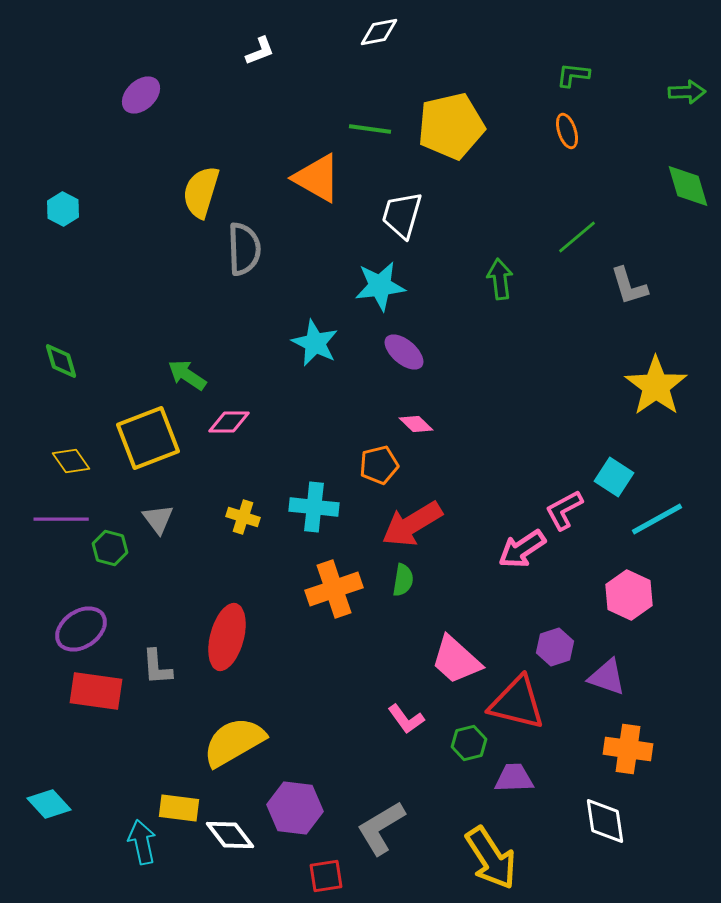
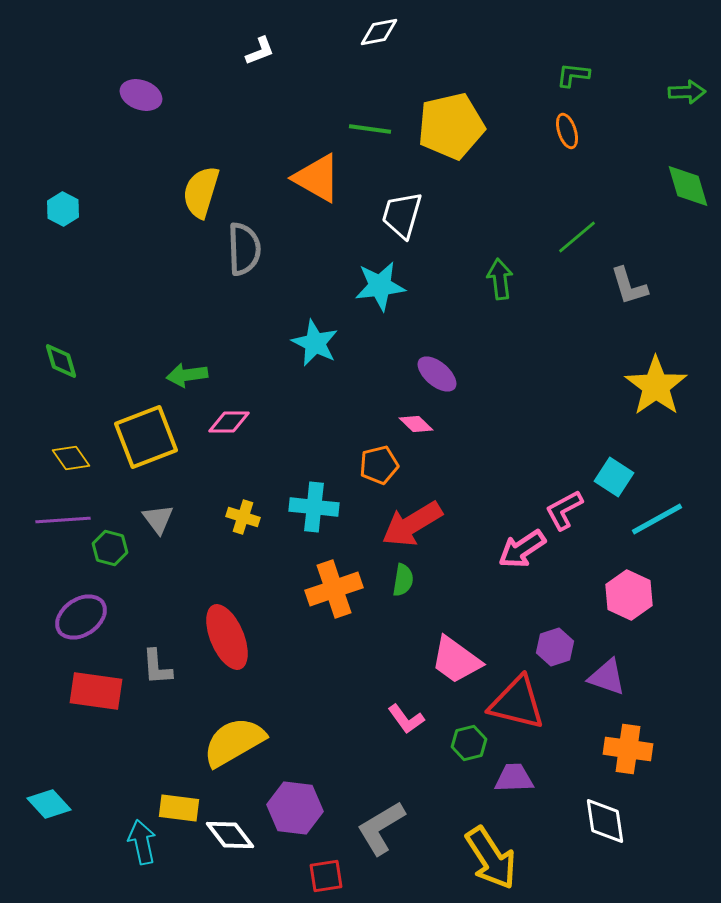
purple ellipse at (141, 95): rotated 63 degrees clockwise
purple ellipse at (404, 352): moved 33 px right, 22 px down
green arrow at (187, 375): rotated 42 degrees counterclockwise
yellow square at (148, 438): moved 2 px left, 1 px up
yellow diamond at (71, 461): moved 3 px up
purple line at (61, 519): moved 2 px right, 1 px down; rotated 4 degrees counterclockwise
purple ellipse at (81, 629): moved 12 px up
red ellipse at (227, 637): rotated 38 degrees counterclockwise
pink trapezoid at (456, 660): rotated 6 degrees counterclockwise
